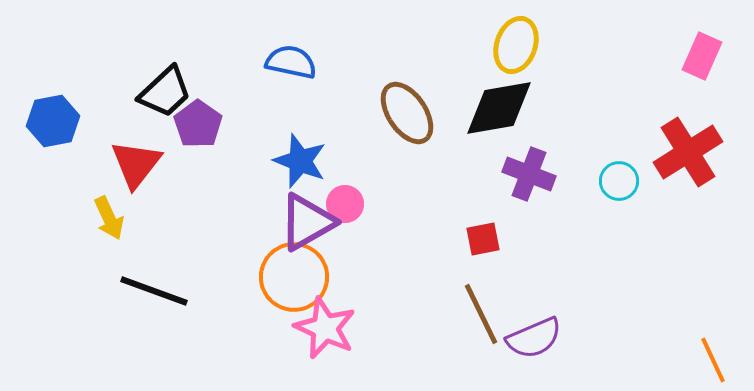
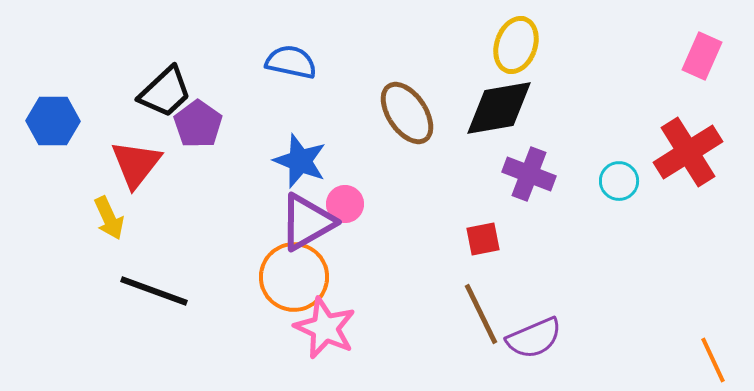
blue hexagon: rotated 12 degrees clockwise
